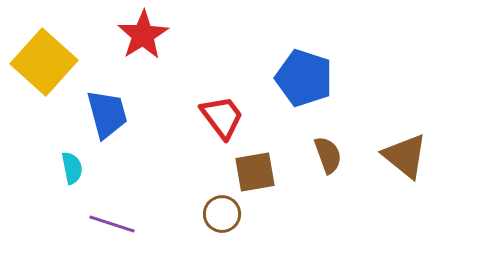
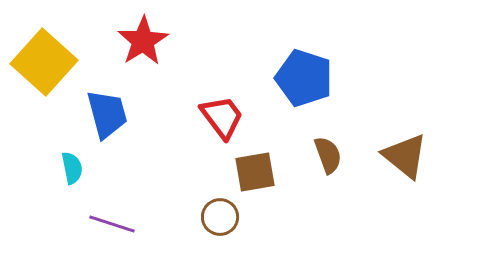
red star: moved 6 px down
brown circle: moved 2 px left, 3 px down
